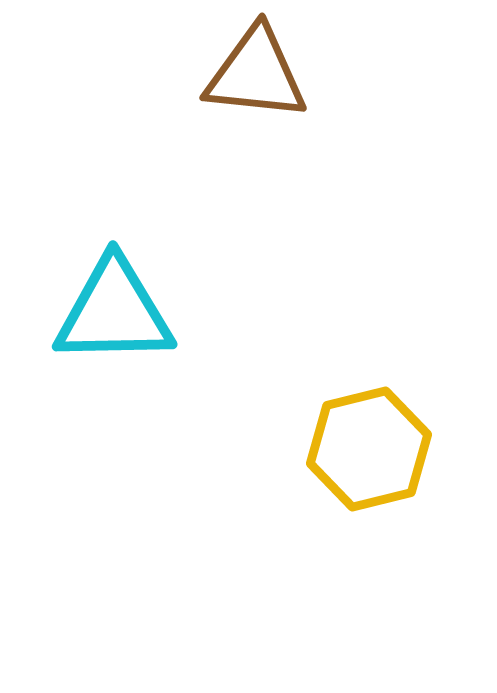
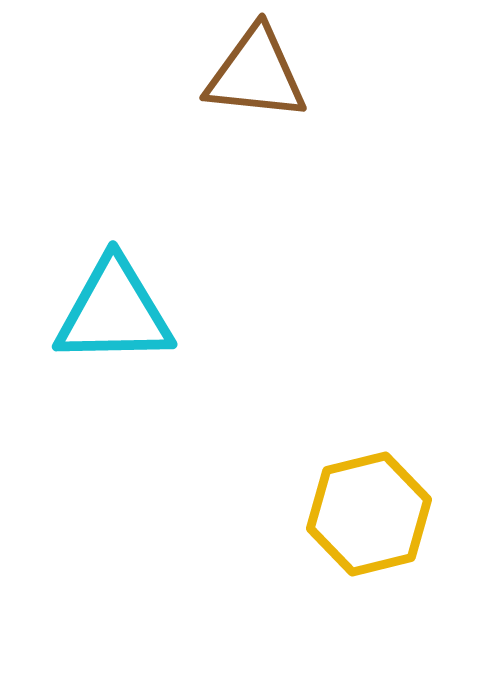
yellow hexagon: moved 65 px down
